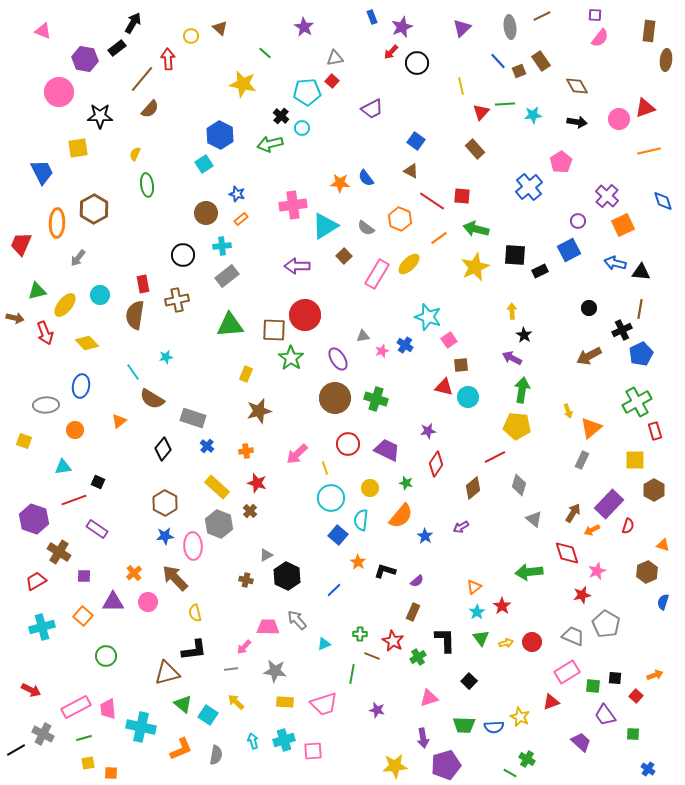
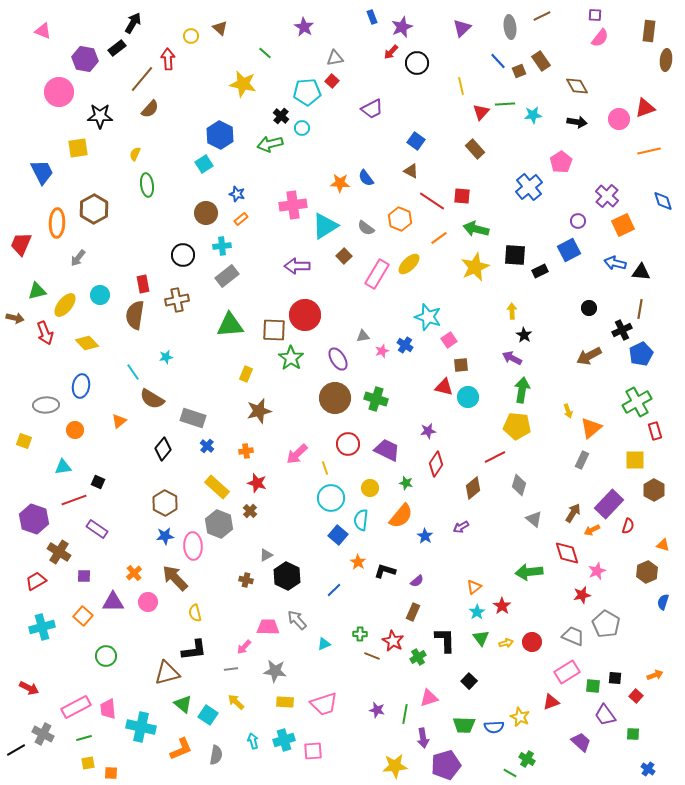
green line at (352, 674): moved 53 px right, 40 px down
red arrow at (31, 690): moved 2 px left, 2 px up
